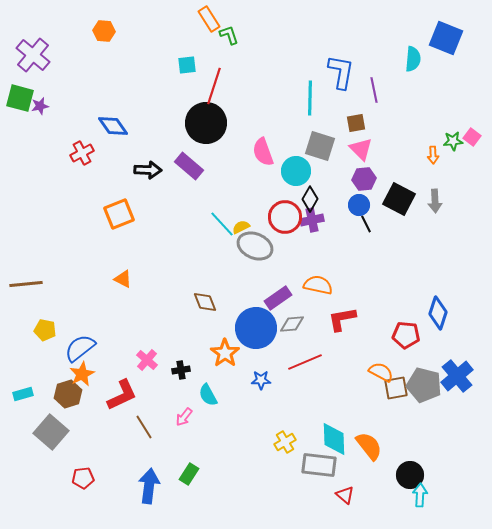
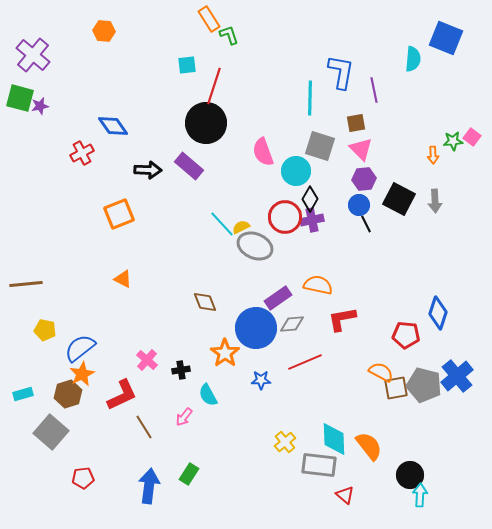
yellow cross at (285, 442): rotated 10 degrees counterclockwise
